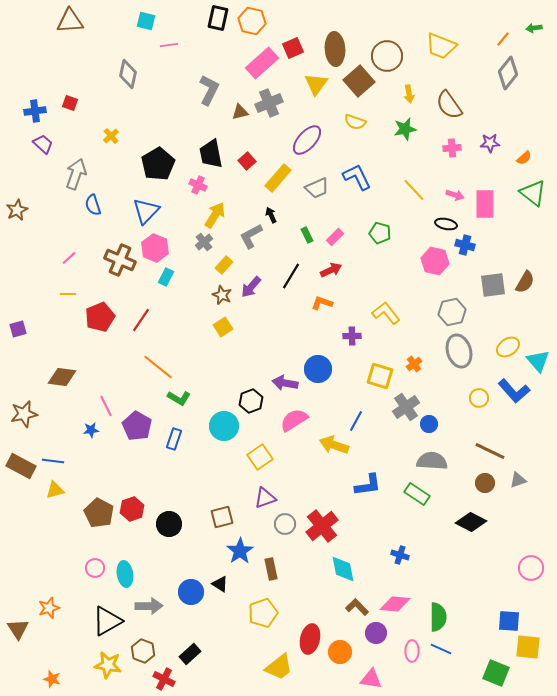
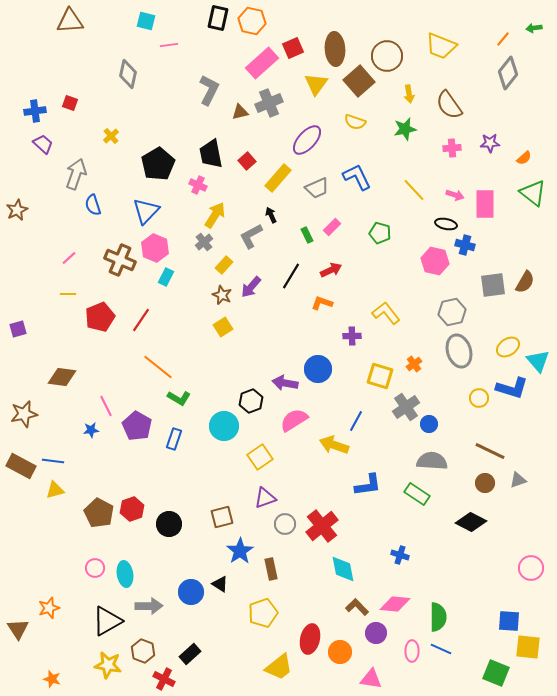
pink rectangle at (335, 237): moved 3 px left, 10 px up
blue L-shape at (514, 391): moved 2 px left, 3 px up; rotated 32 degrees counterclockwise
